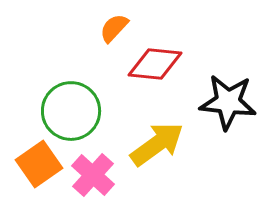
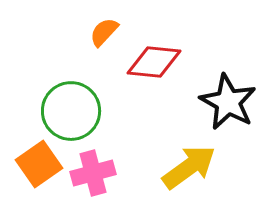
orange semicircle: moved 10 px left, 4 px down
red diamond: moved 1 px left, 2 px up
black star: rotated 22 degrees clockwise
yellow arrow: moved 32 px right, 23 px down
pink cross: moved 2 px up; rotated 33 degrees clockwise
